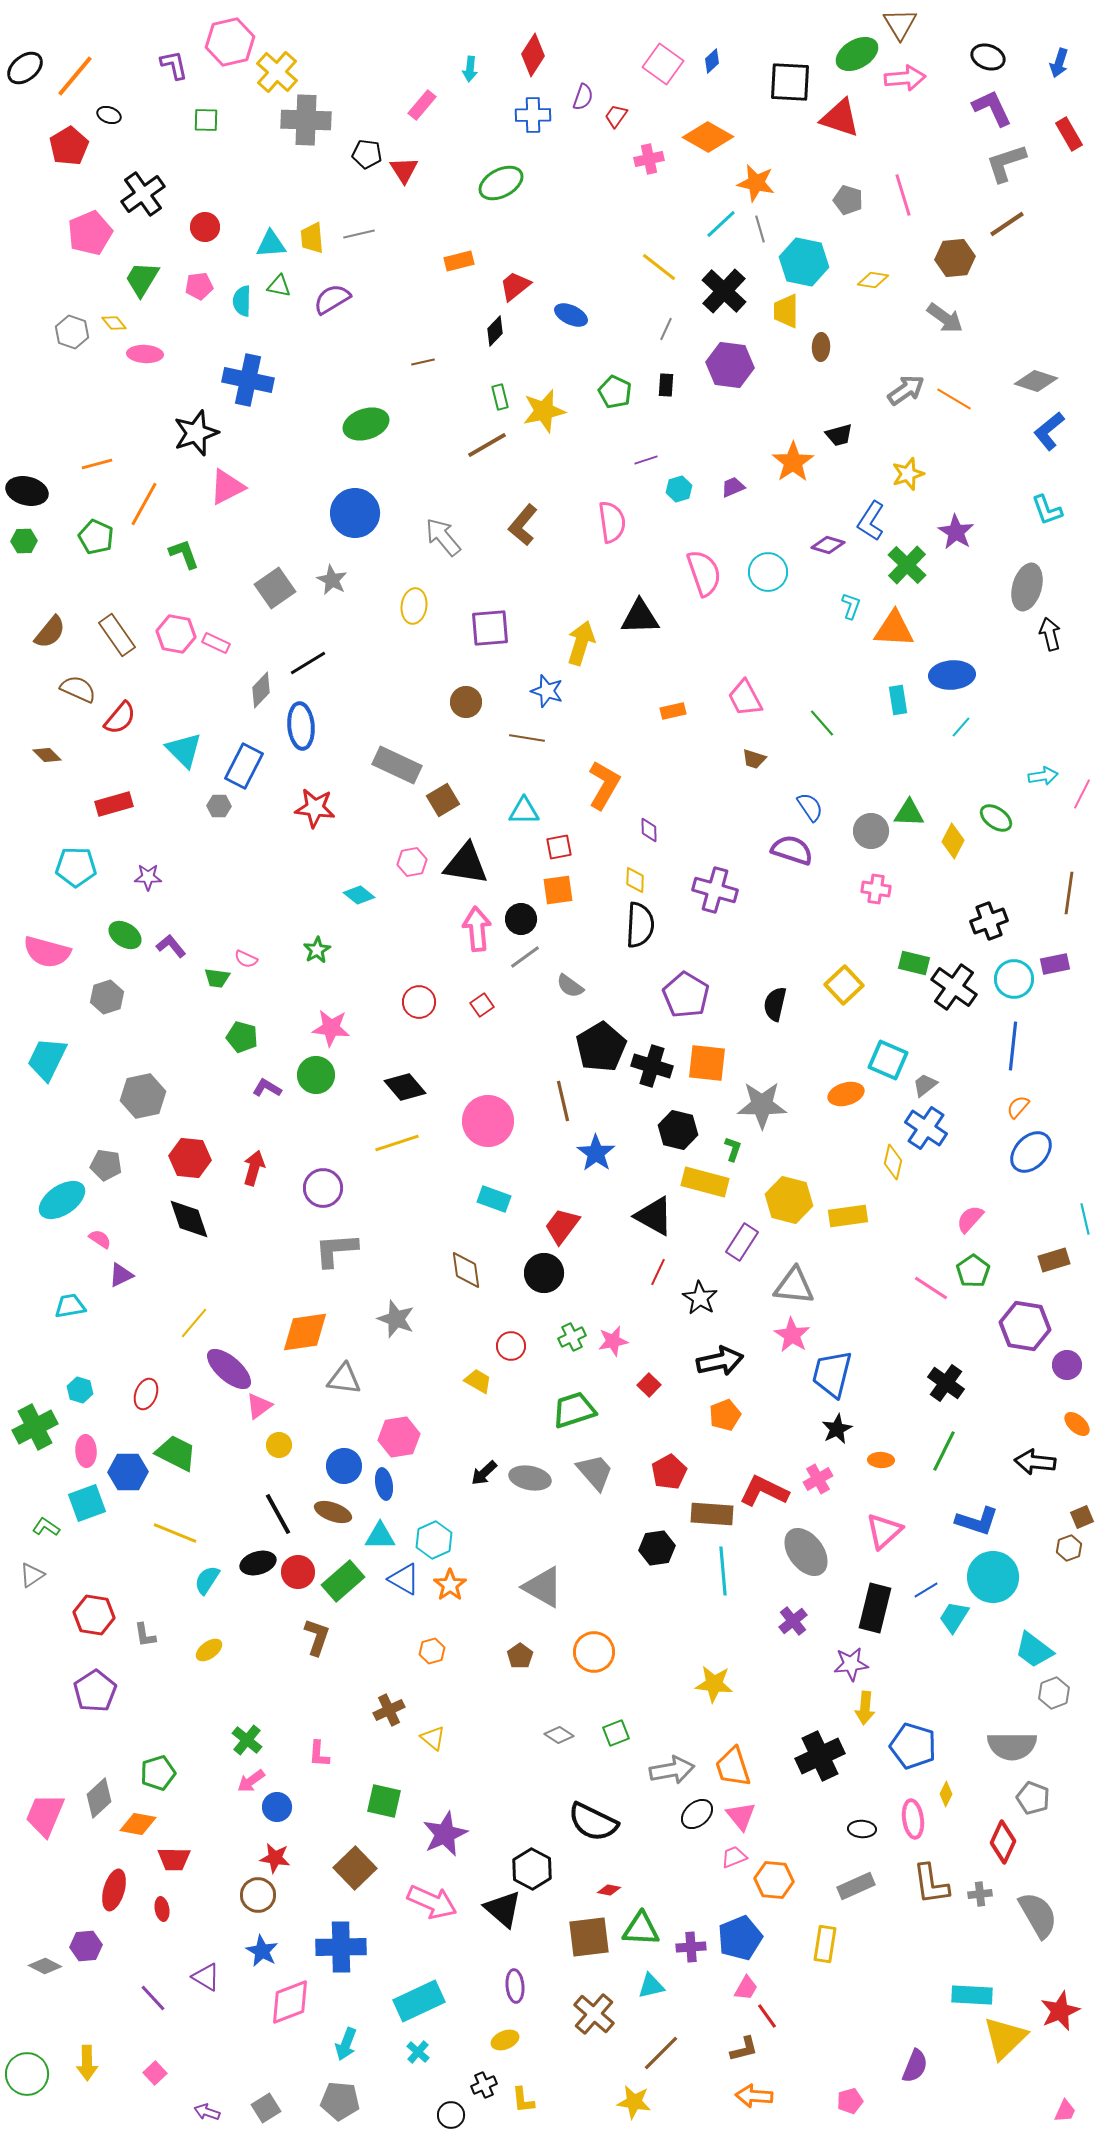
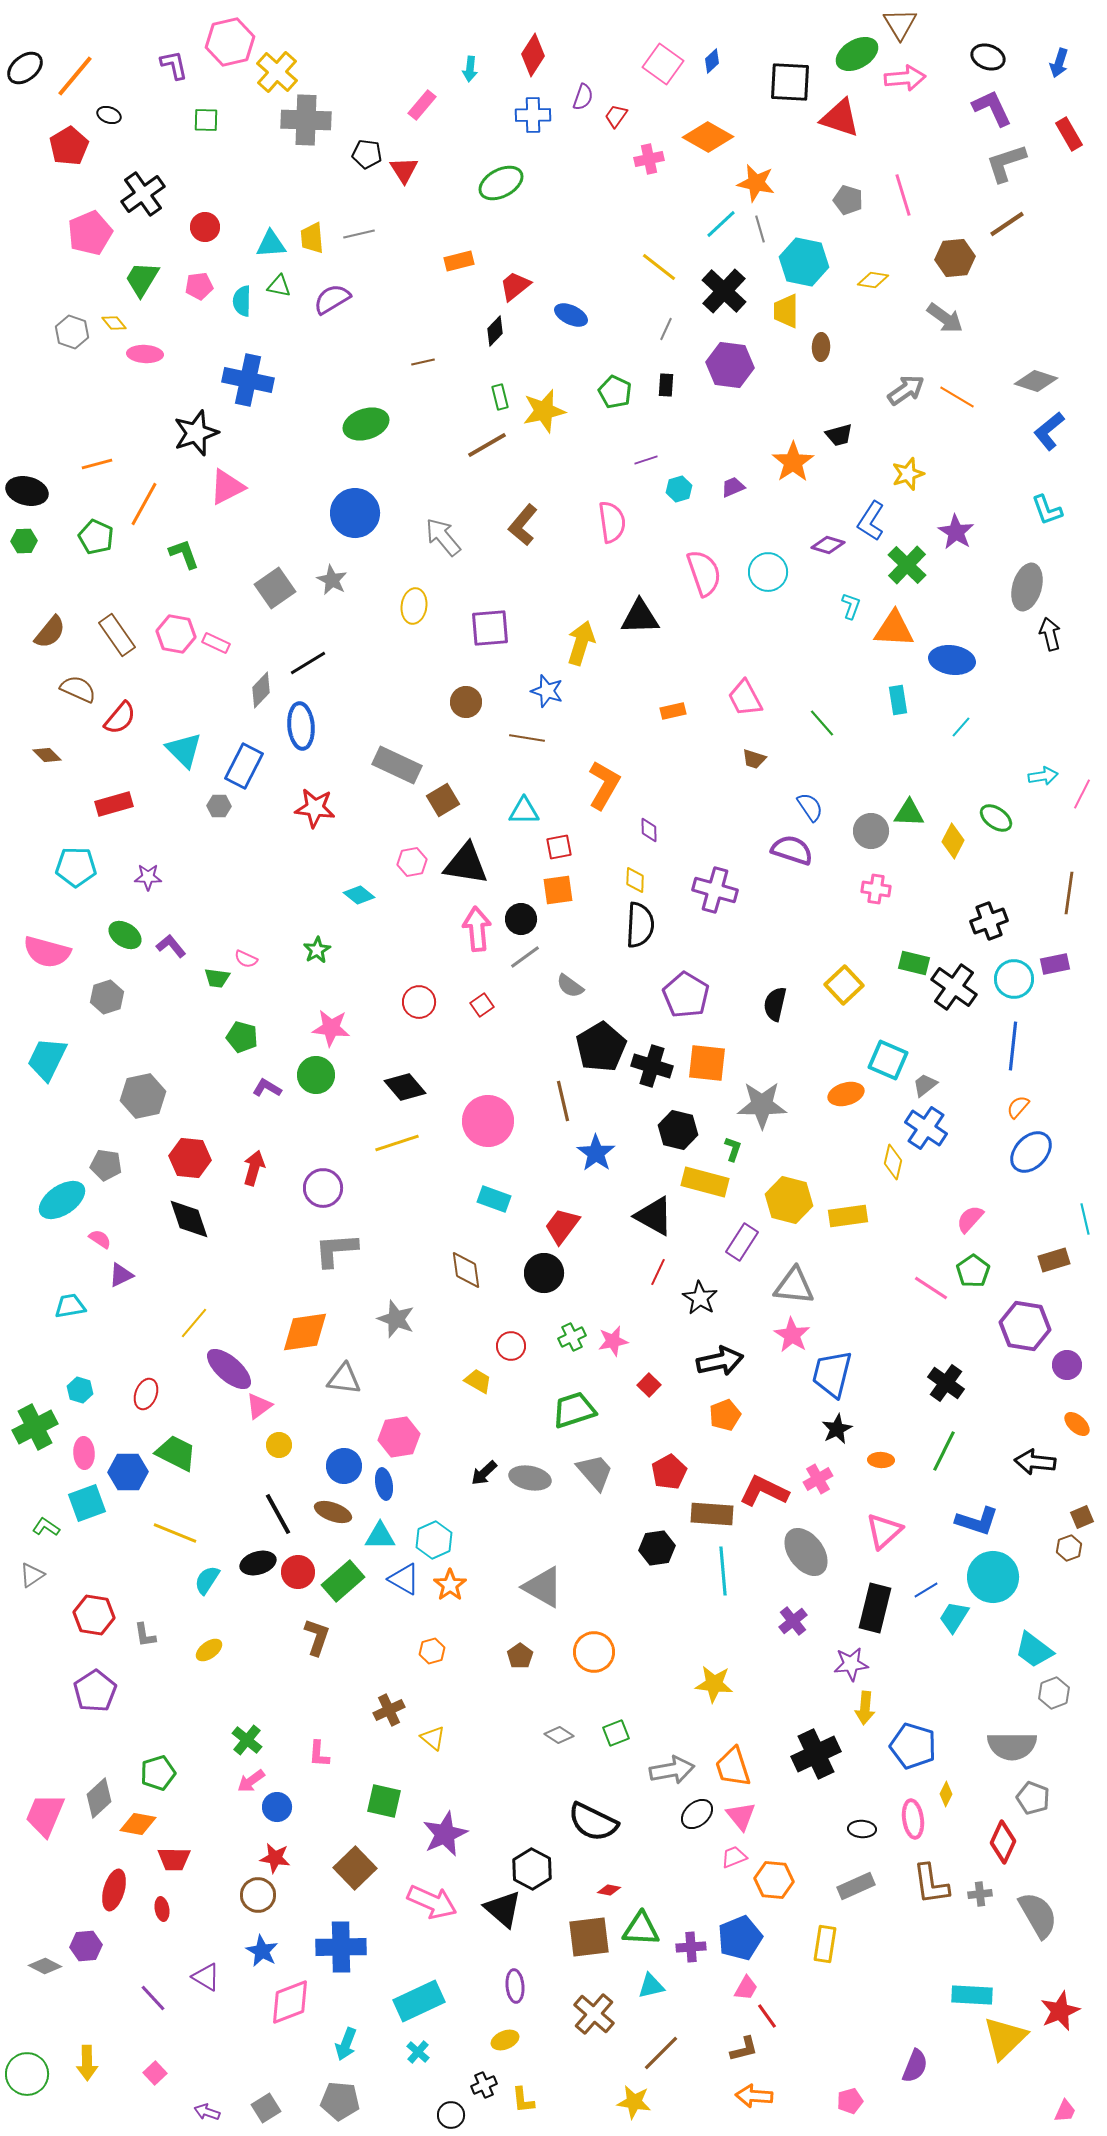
orange line at (954, 399): moved 3 px right, 2 px up
blue ellipse at (952, 675): moved 15 px up; rotated 12 degrees clockwise
pink ellipse at (86, 1451): moved 2 px left, 2 px down
black cross at (820, 1756): moved 4 px left, 2 px up
